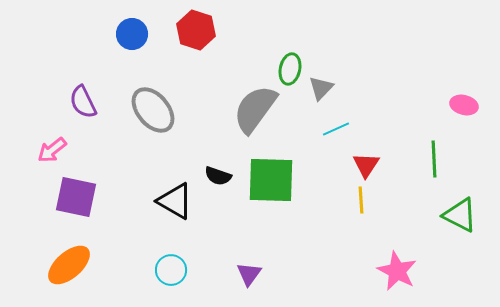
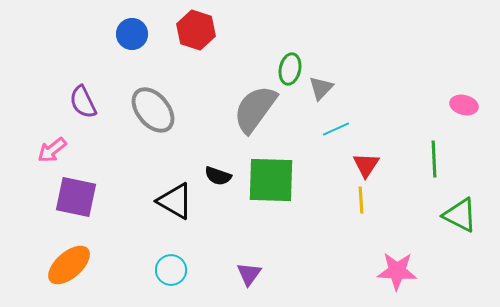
pink star: rotated 24 degrees counterclockwise
